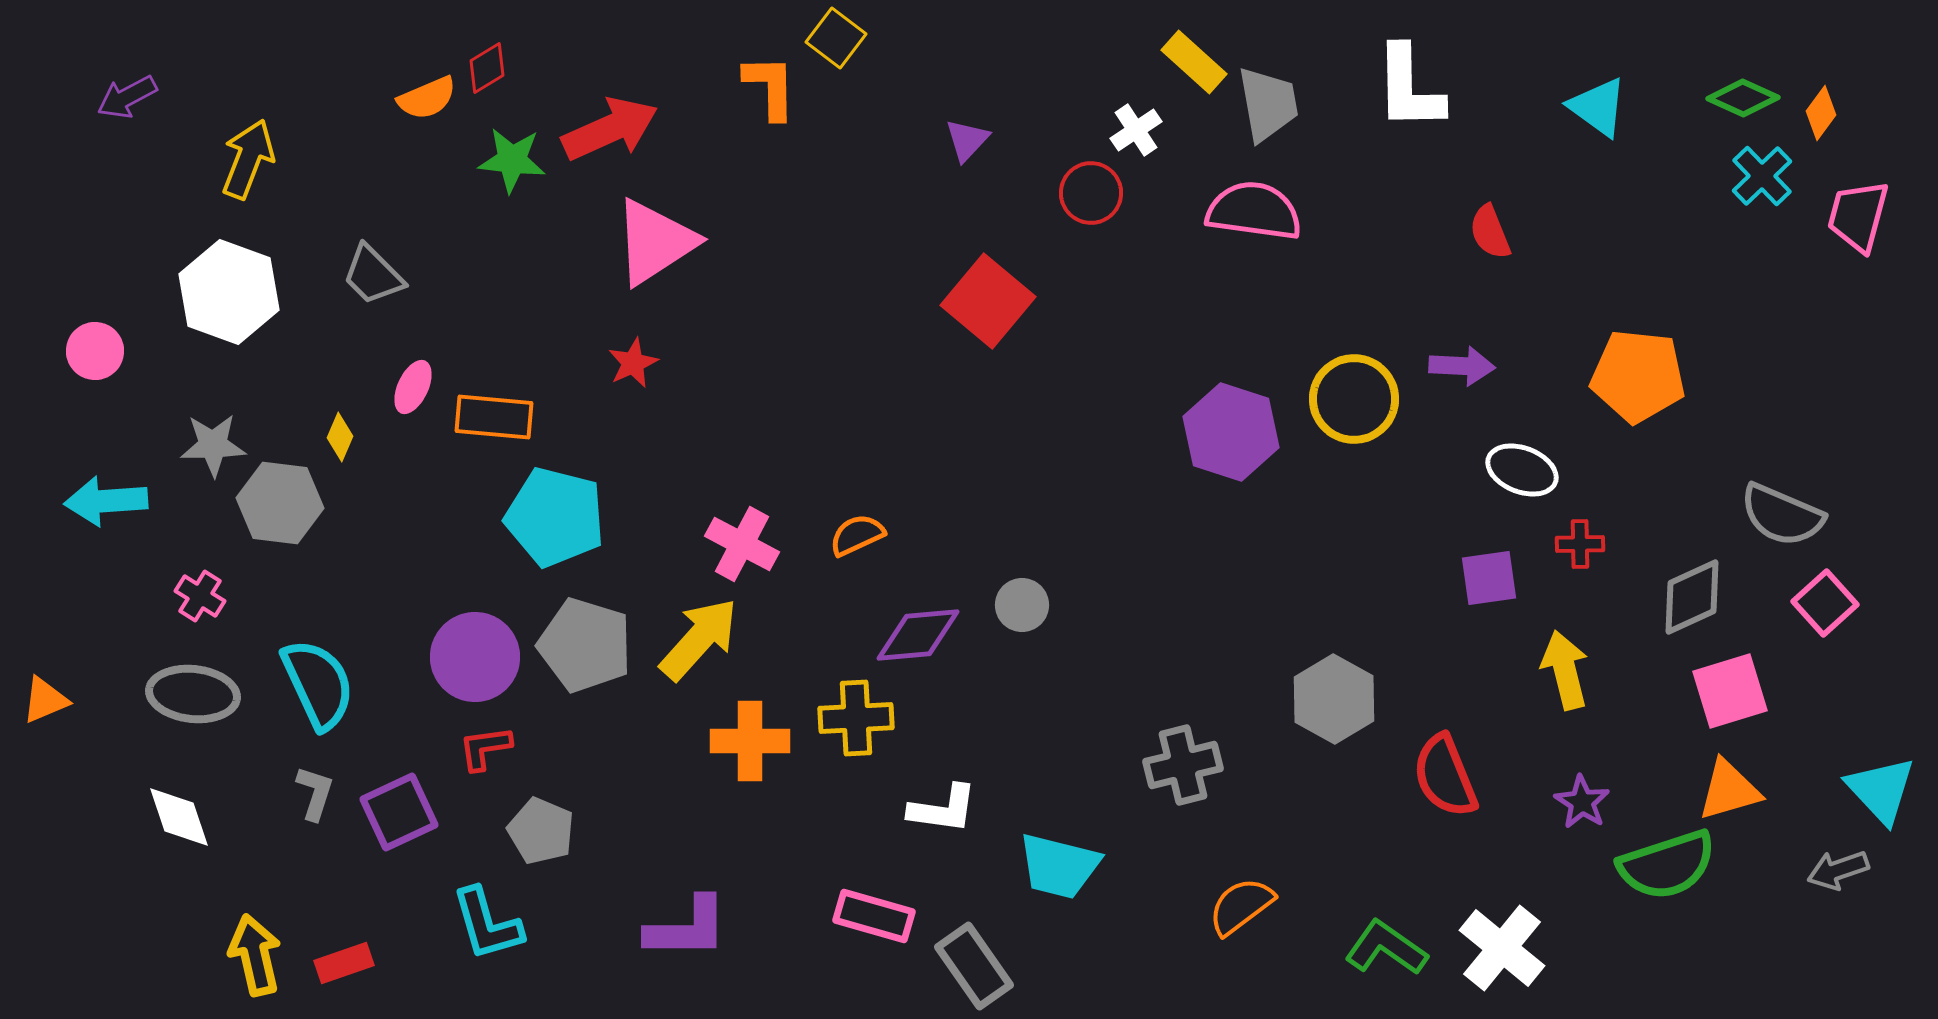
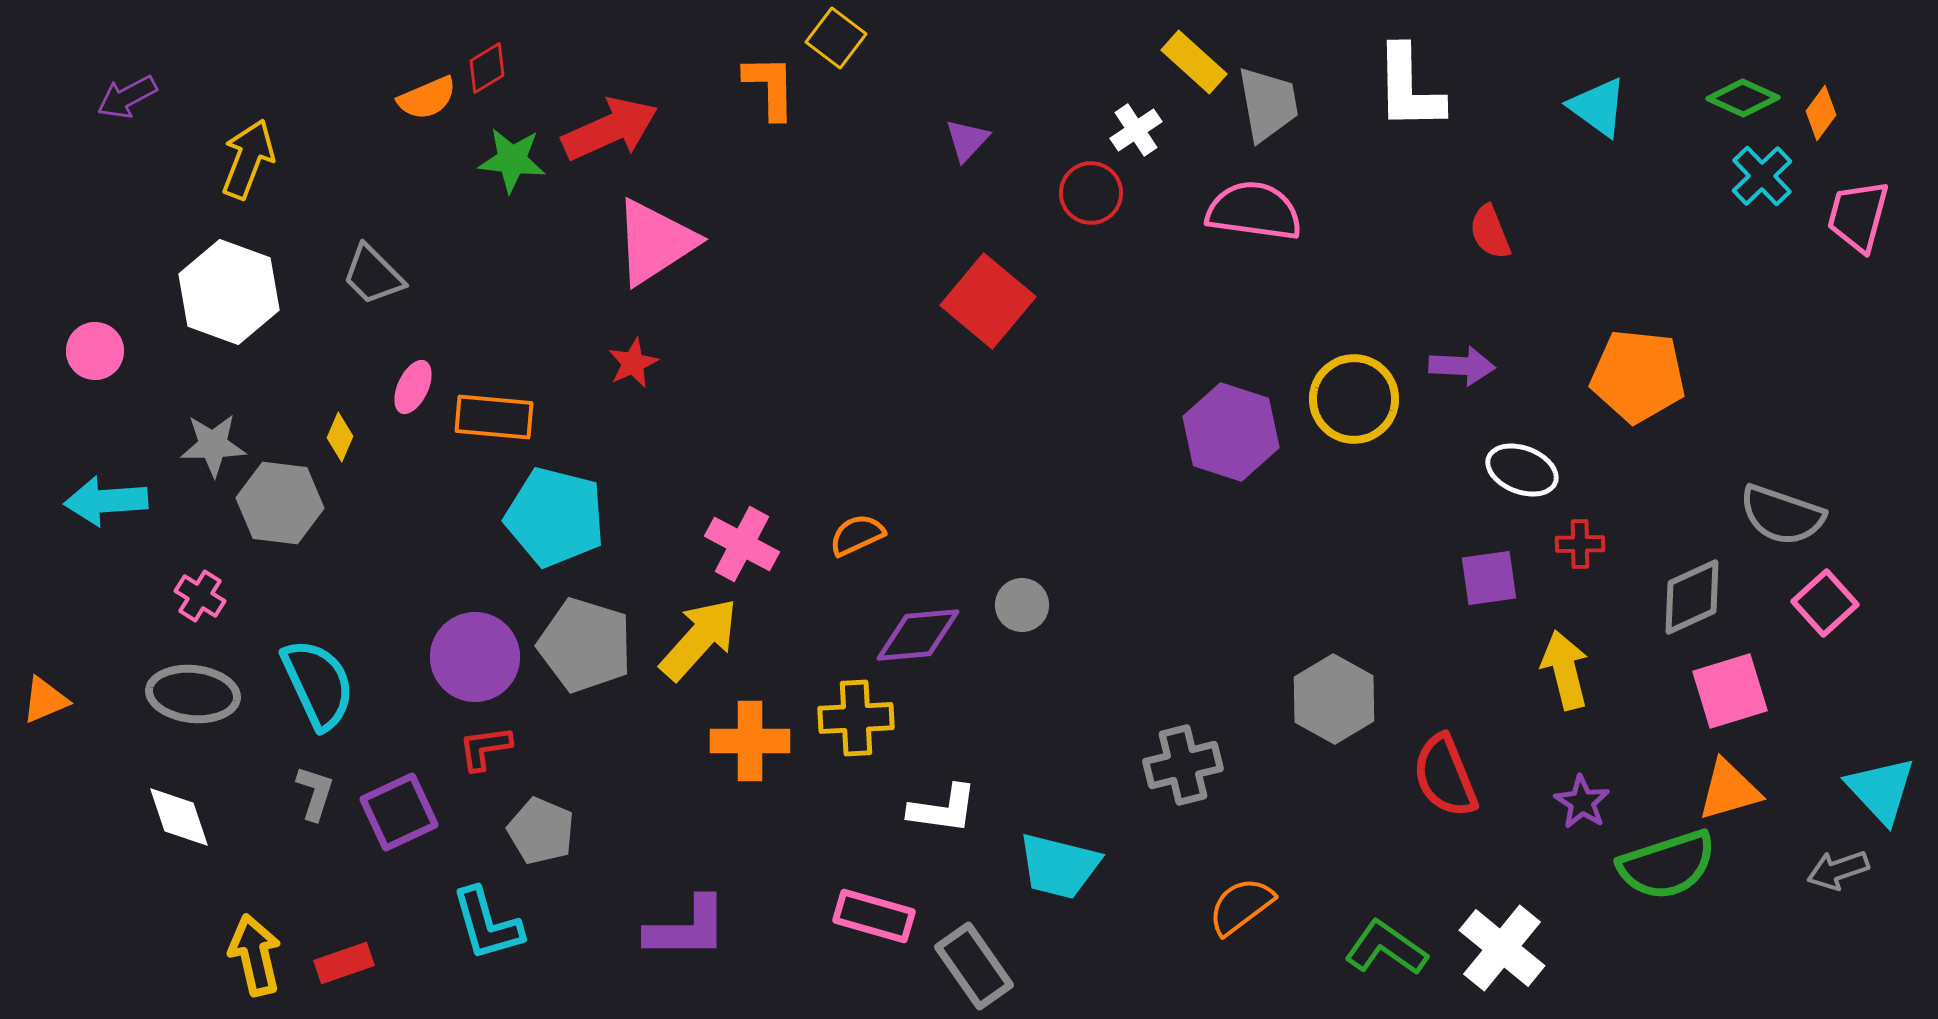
gray semicircle at (1782, 515): rotated 4 degrees counterclockwise
